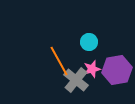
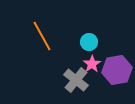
orange line: moved 17 px left, 25 px up
pink star: moved 5 px up; rotated 18 degrees counterclockwise
